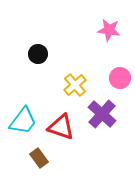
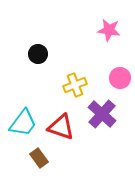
yellow cross: rotated 20 degrees clockwise
cyan trapezoid: moved 2 px down
